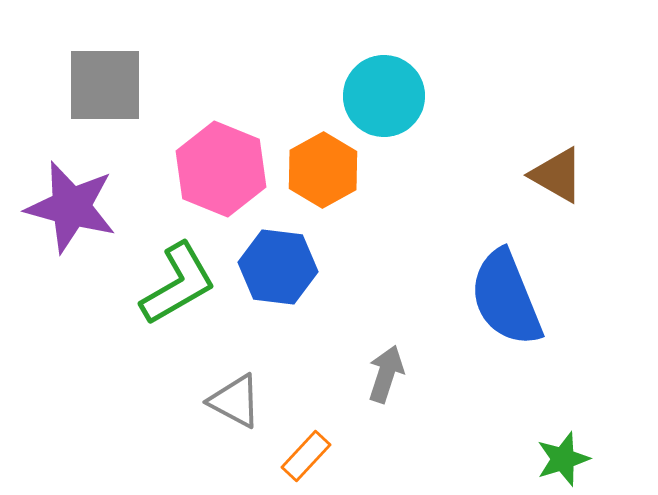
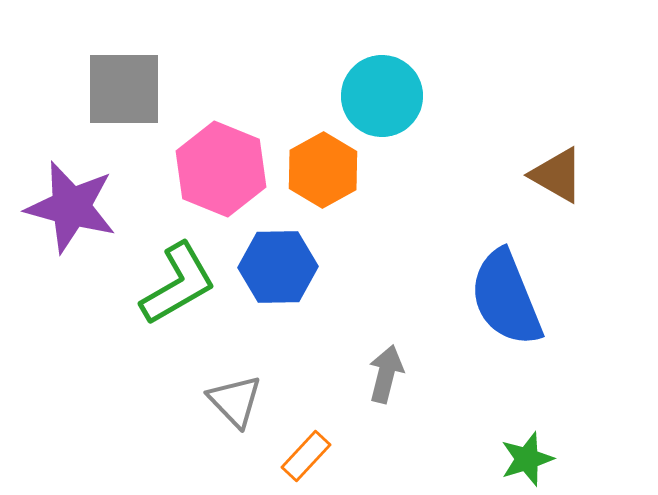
gray square: moved 19 px right, 4 px down
cyan circle: moved 2 px left
blue hexagon: rotated 8 degrees counterclockwise
gray arrow: rotated 4 degrees counterclockwise
gray triangle: rotated 18 degrees clockwise
green star: moved 36 px left
